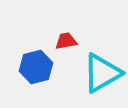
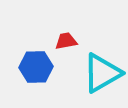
blue hexagon: rotated 12 degrees clockwise
